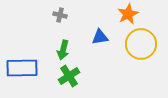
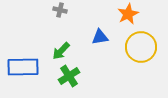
gray cross: moved 5 px up
yellow circle: moved 3 px down
green arrow: moved 2 px left, 1 px down; rotated 30 degrees clockwise
blue rectangle: moved 1 px right, 1 px up
